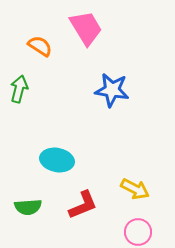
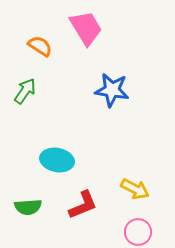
green arrow: moved 6 px right, 2 px down; rotated 20 degrees clockwise
